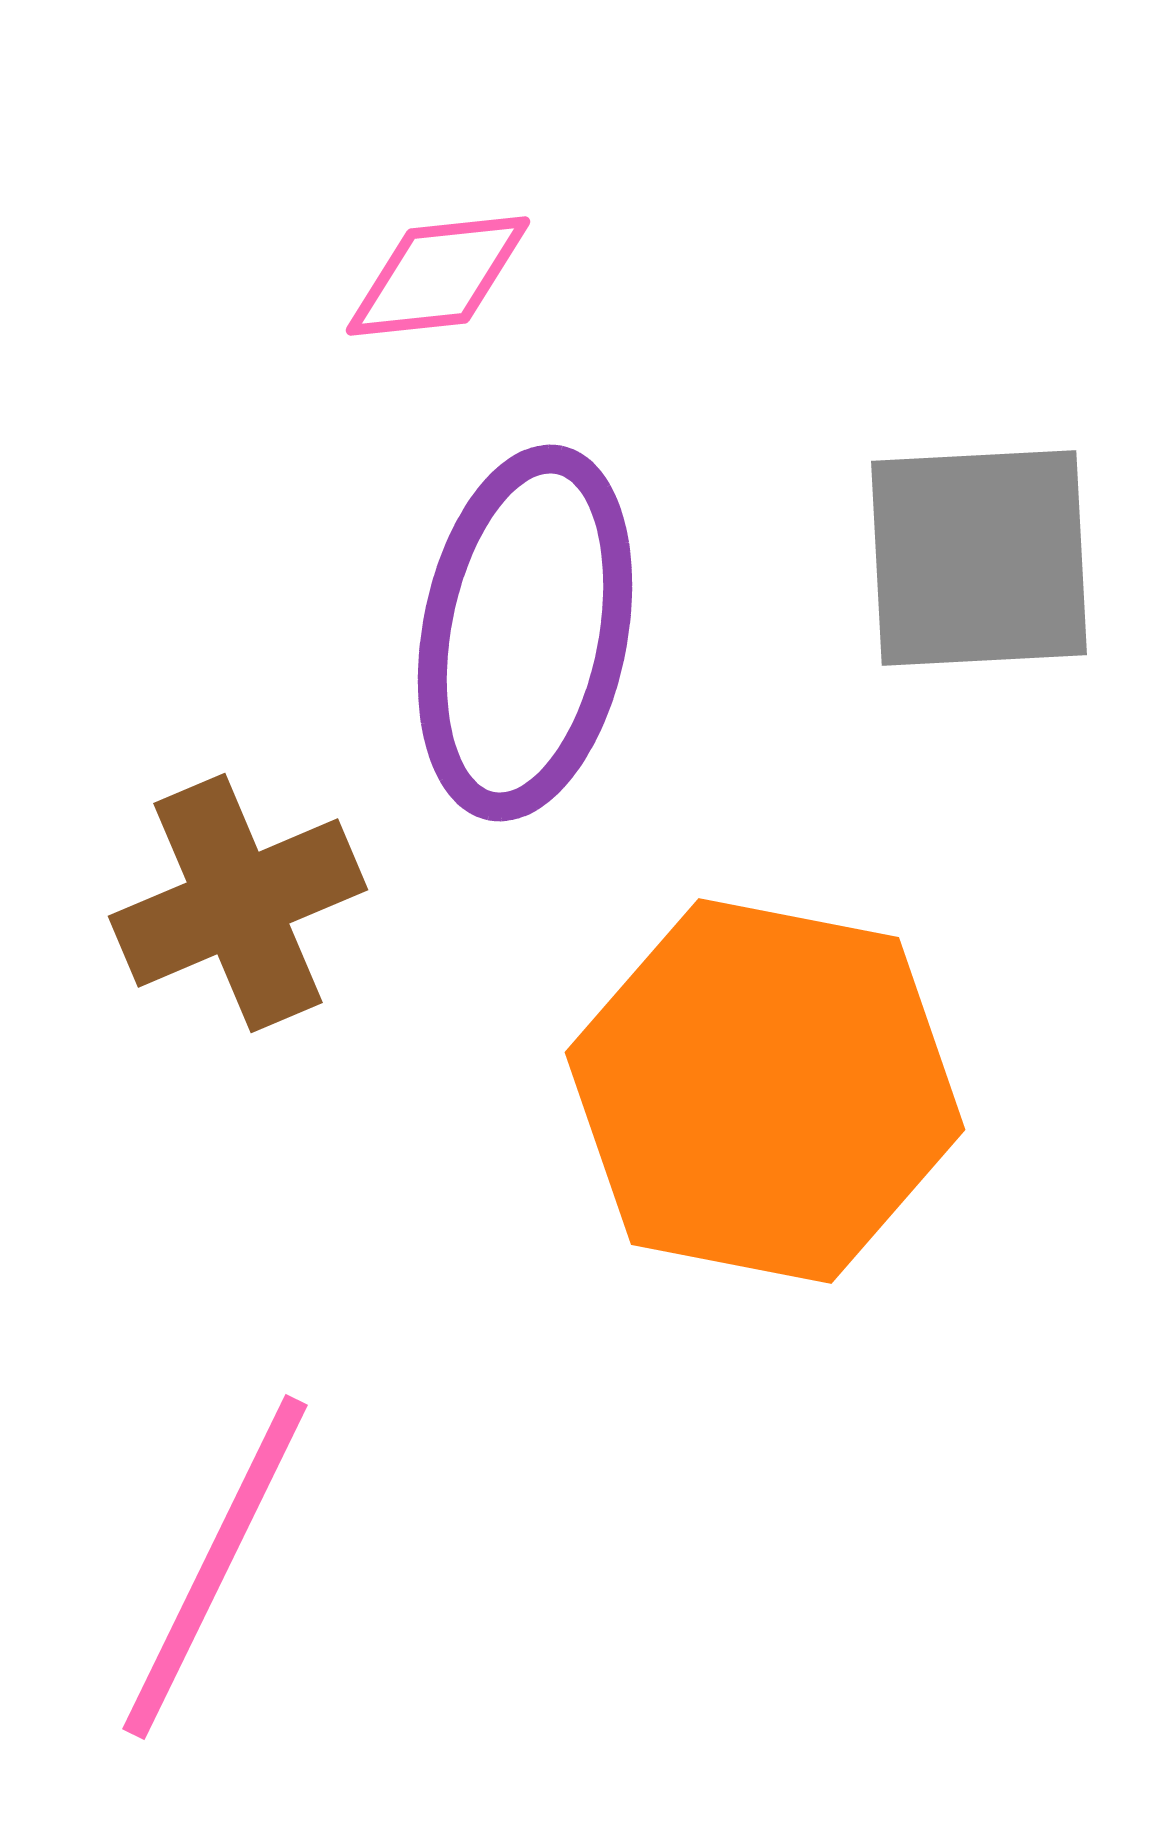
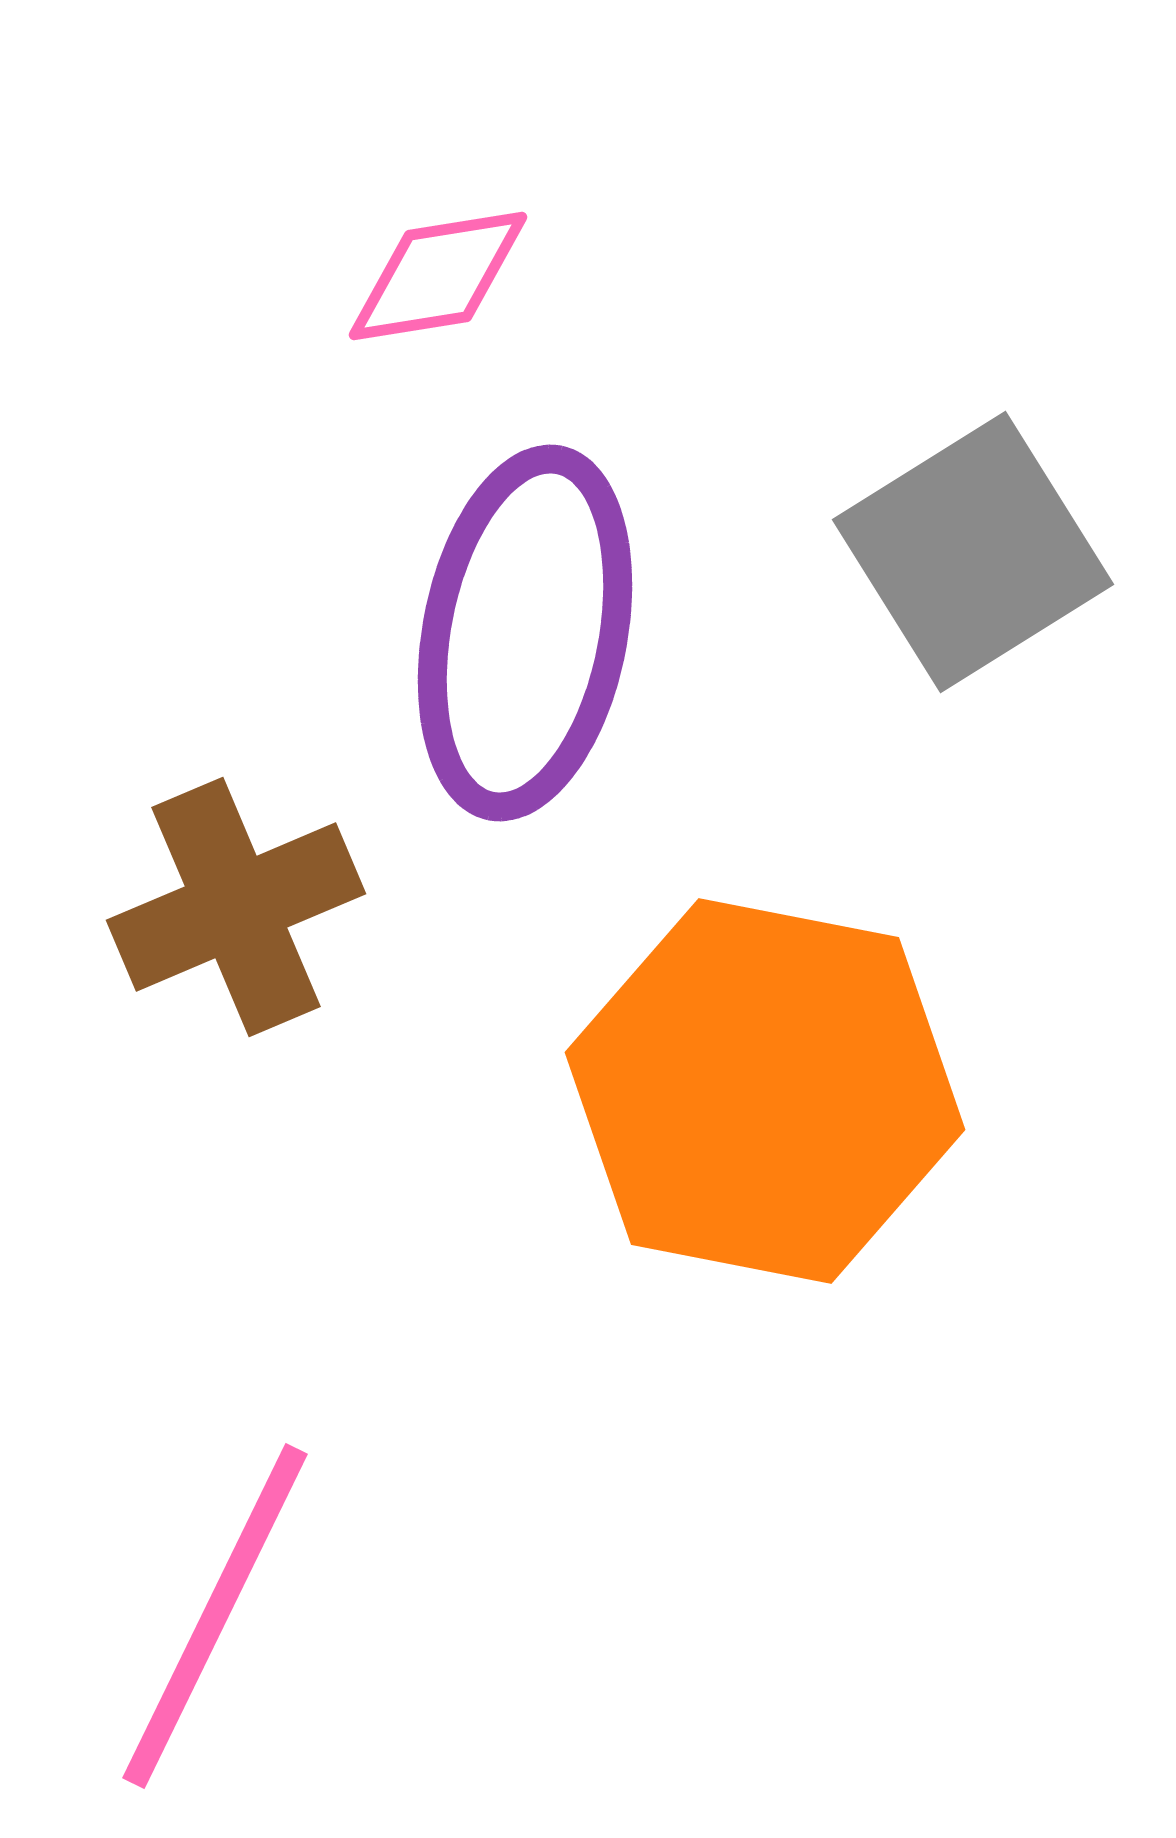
pink diamond: rotated 3 degrees counterclockwise
gray square: moved 6 px left, 6 px up; rotated 29 degrees counterclockwise
brown cross: moved 2 px left, 4 px down
pink line: moved 49 px down
